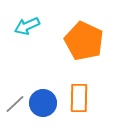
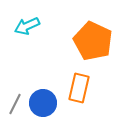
orange pentagon: moved 9 px right
orange rectangle: moved 10 px up; rotated 12 degrees clockwise
gray line: rotated 20 degrees counterclockwise
